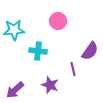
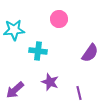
pink circle: moved 1 px right, 2 px up
purple semicircle: moved 2 px down
purple line: moved 6 px right, 24 px down
purple star: moved 3 px up
